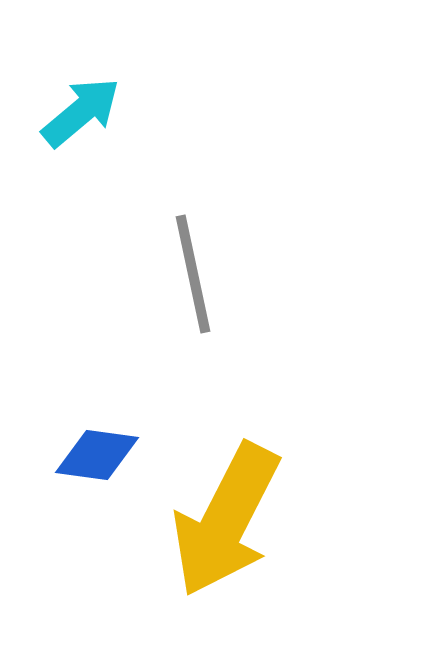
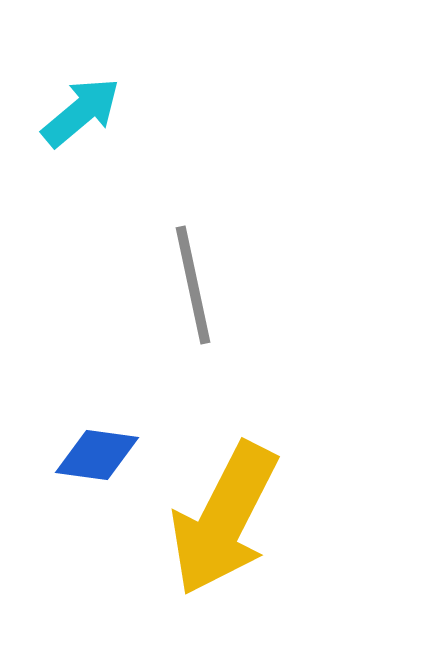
gray line: moved 11 px down
yellow arrow: moved 2 px left, 1 px up
